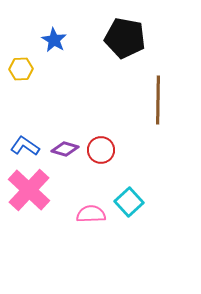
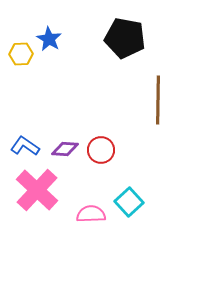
blue star: moved 5 px left, 1 px up
yellow hexagon: moved 15 px up
purple diamond: rotated 12 degrees counterclockwise
pink cross: moved 8 px right
